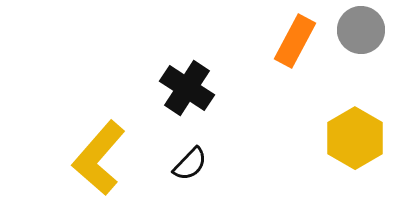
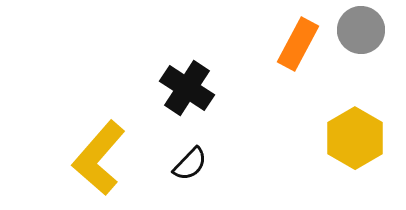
orange rectangle: moved 3 px right, 3 px down
